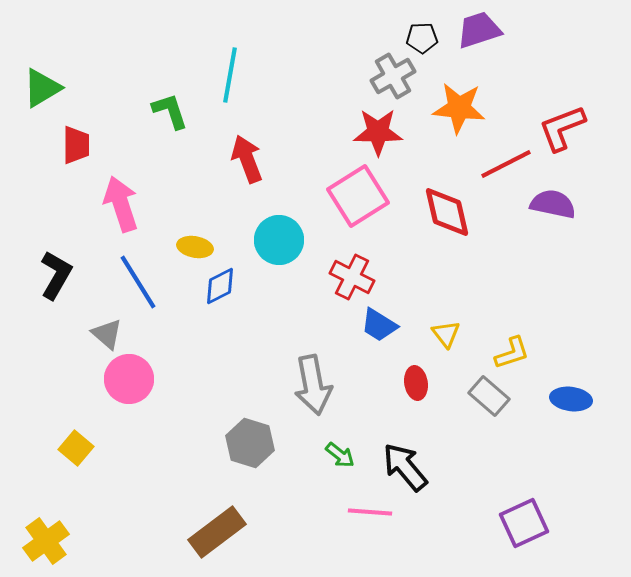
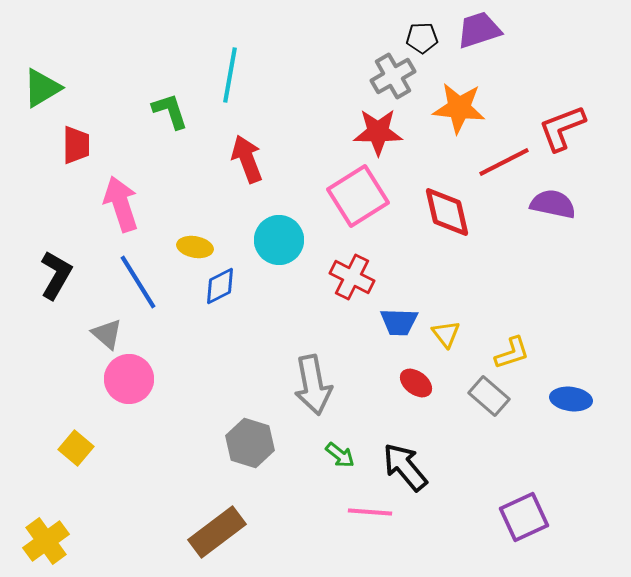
red line: moved 2 px left, 2 px up
blue trapezoid: moved 20 px right, 3 px up; rotated 30 degrees counterclockwise
red ellipse: rotated 44 degrees counterclockwise
purple square: moved 6 px up
